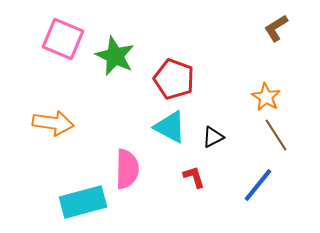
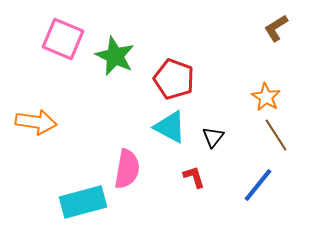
orange arrow: moved 17 px left, 1 px up
black triangle: rotated 25 degrees counterclockwise
pink semicircle: rotated 9 degrees clockwise
